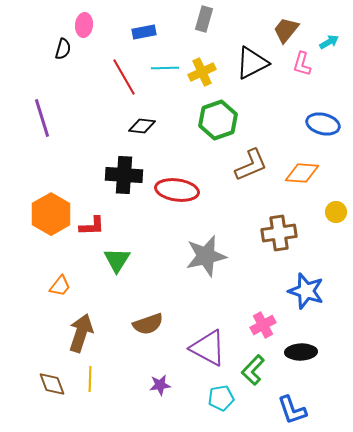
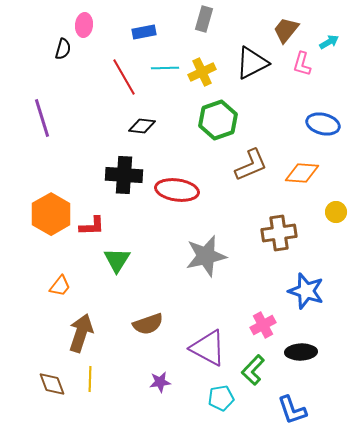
purple star: moved 3 px up
